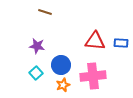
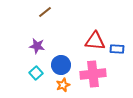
brown line: rotated 56 degrees counterclockwise
blue rectangle: moved 4 px left, 6 px down
pink cross: moved 2 px up
